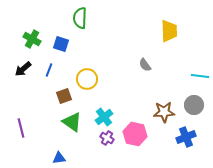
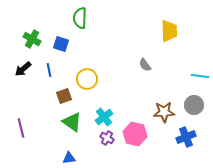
blue line: rotated 32 degrees counterclockwise
blue triangle: moved 10 px right
